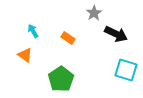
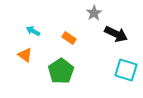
cyan arrow: rotated 32 degrees counterclockwise
orange rectangle: moved 1 px right
green pentagon: moved 8 px up
